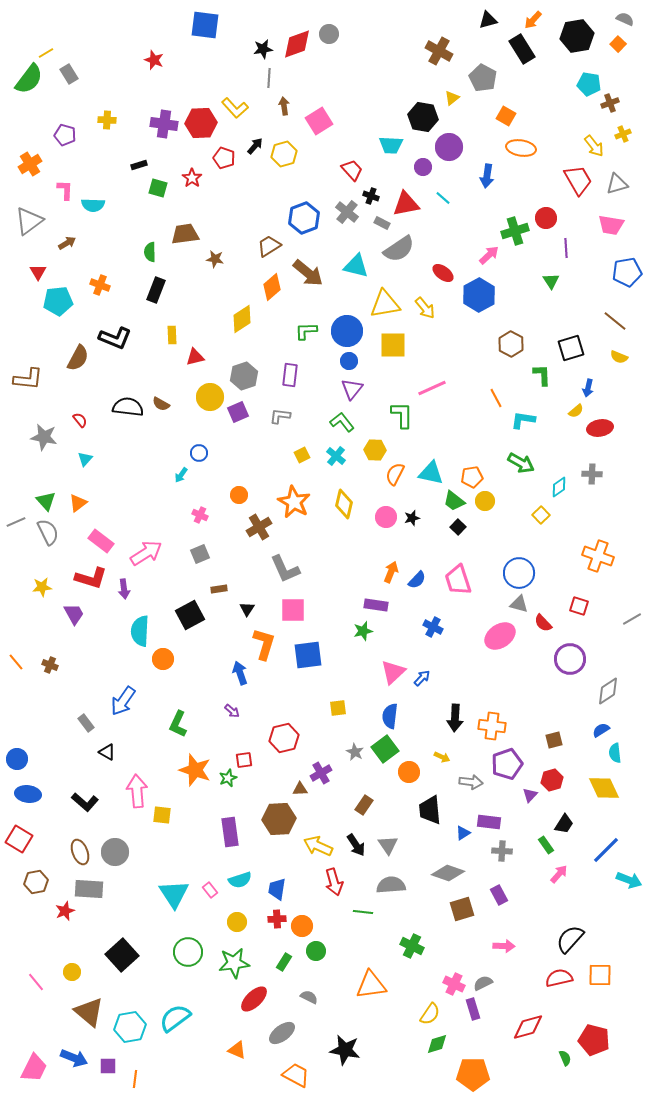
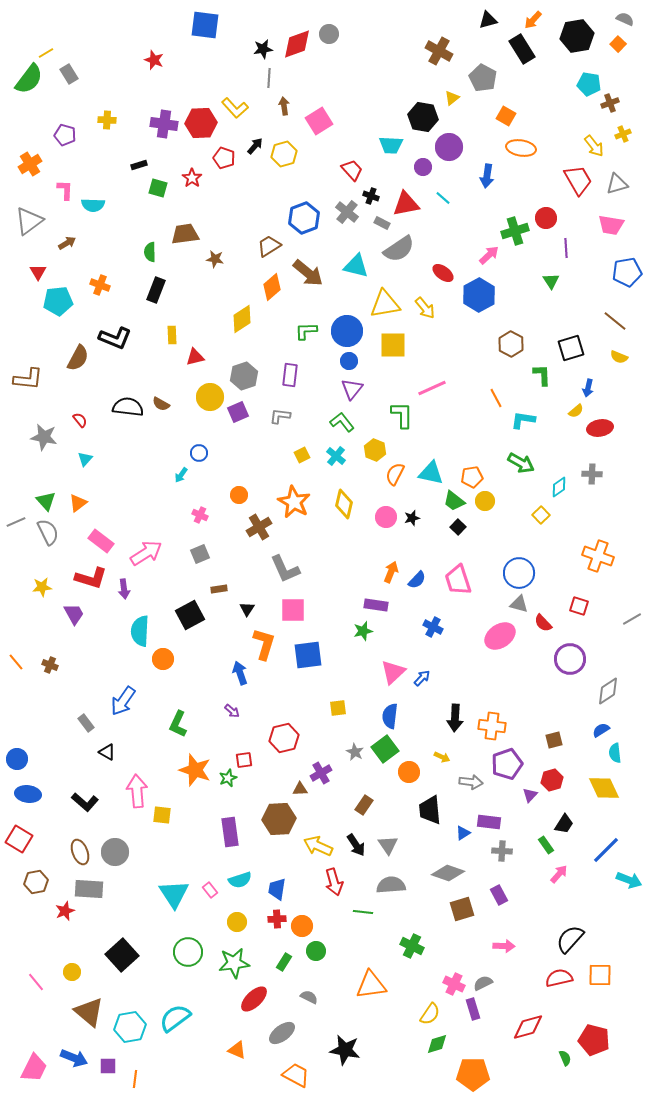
yellow hexagon at (375, 450): rotated 20 degrees clockwise
